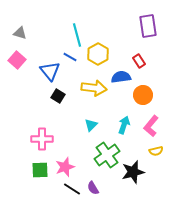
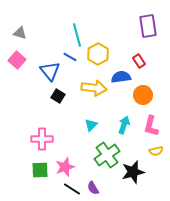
pink L-shape: rotated 25 degrees counterclockwise
